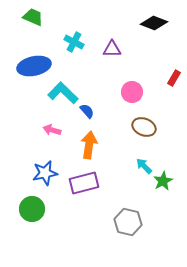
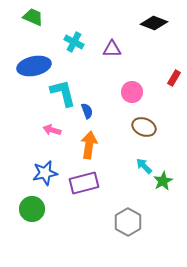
cyan L-shape: rotated 32 degrees clockwise
blue semicircle: rotated 21 degrees clockwise
gray hexagon: rotated 16 degrees clockwise
